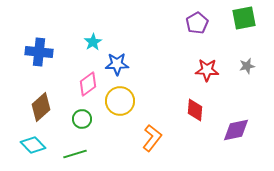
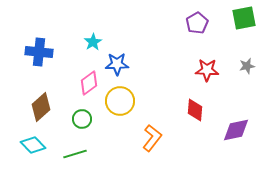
pink diamond: moved 1 px right, 1 px up
